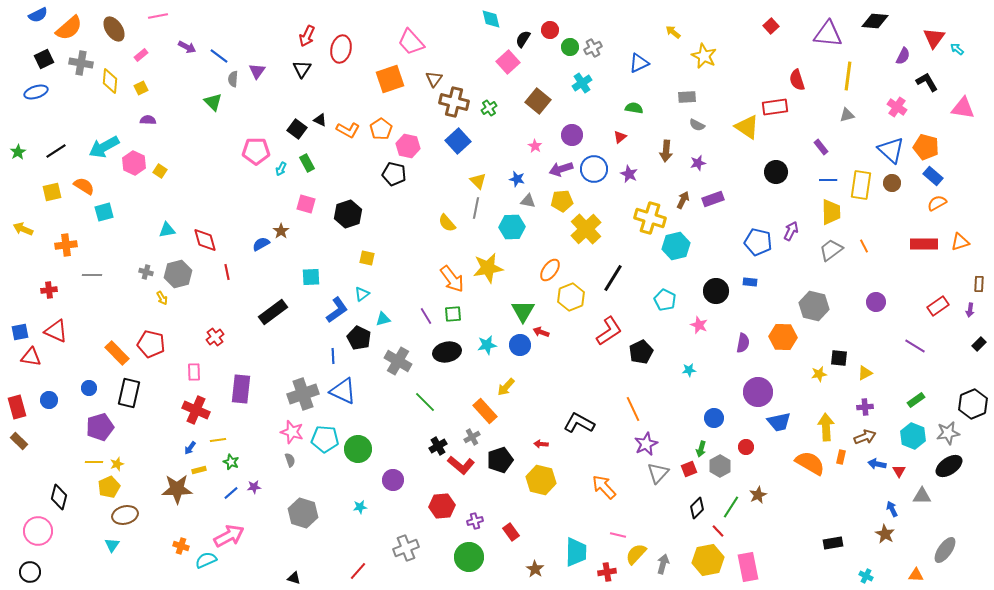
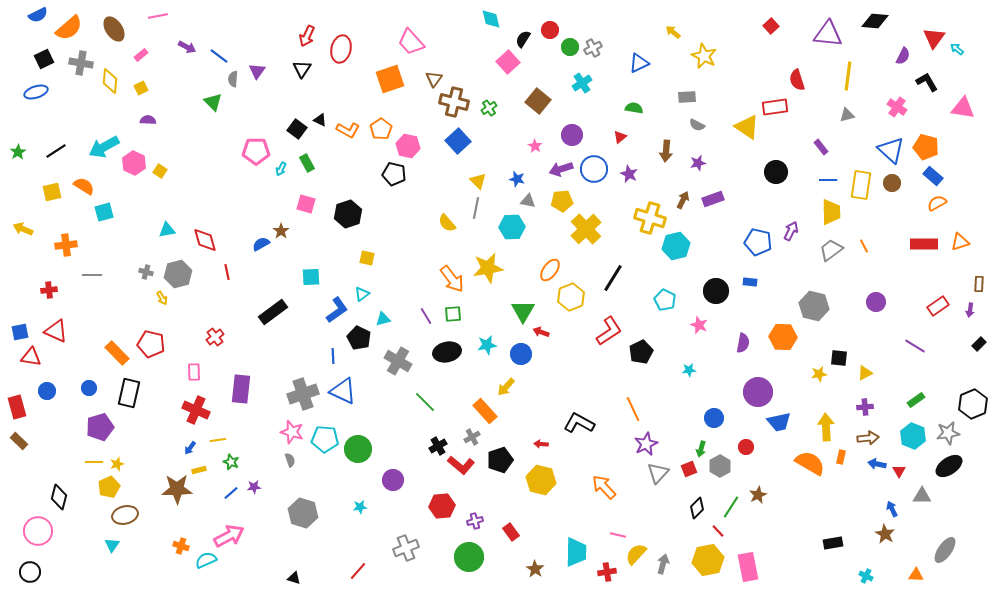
blue circle at (520, 345): moved 1 px right, 9 px down
blue circle at (49, 400): moved 2 px left, 9 px up
brown arrow at (865, 437): moved 3 px right, 1 px down; rotated 15 degrees clockwise
